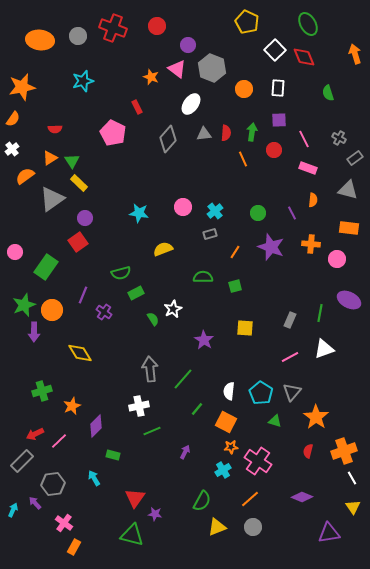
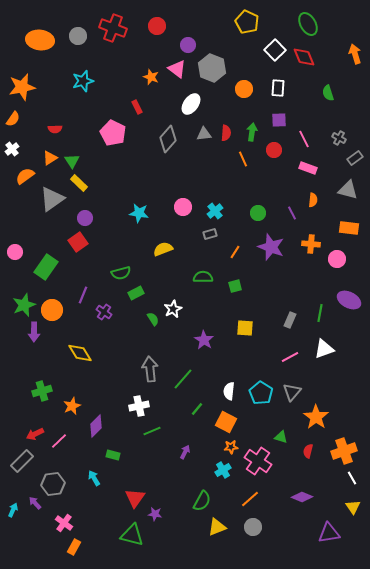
green triangle at (275, 421): moved 6 px right, 16 px down
